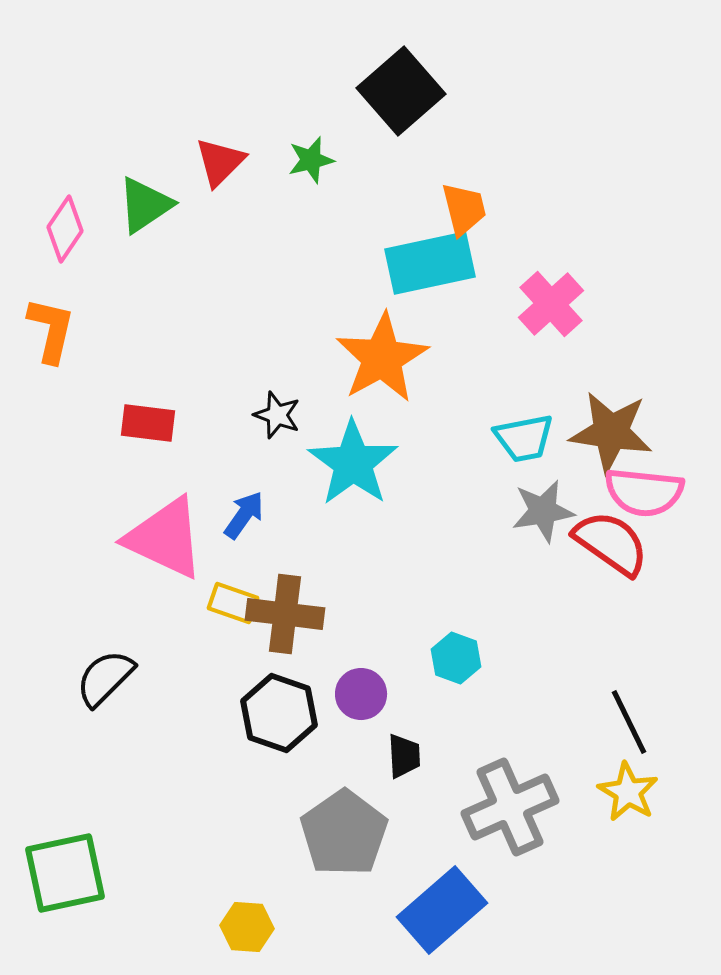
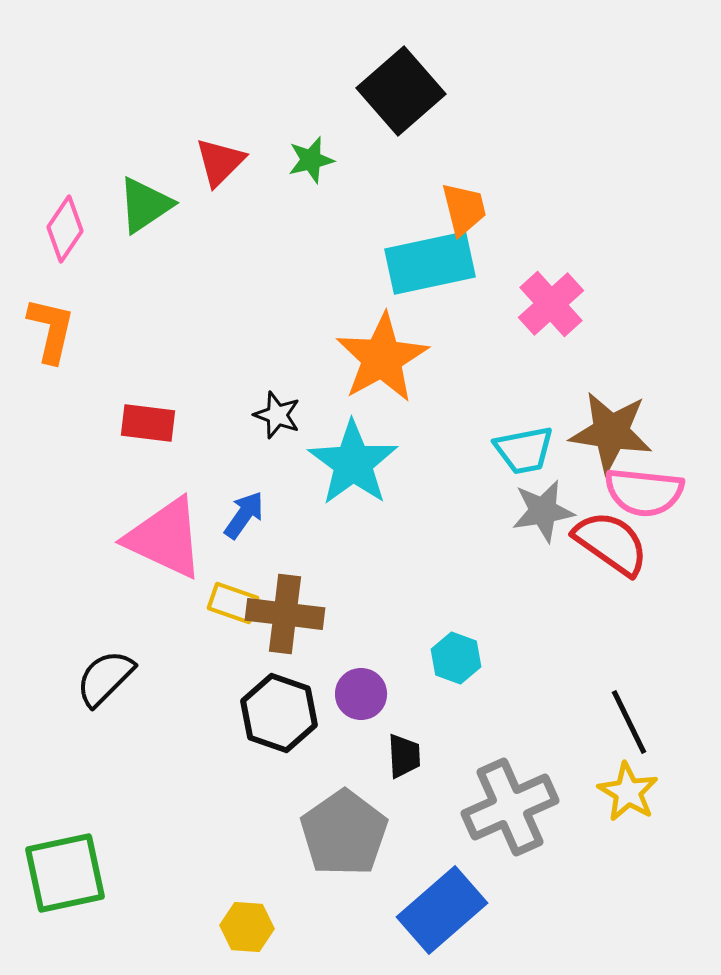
cyan trapezoid: moved 12 px down
